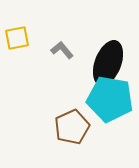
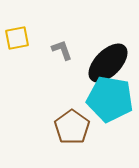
gray L-shape: rotated 20 degrees clockwise
black ellipse: rotated 24 degrees clockwise
brown pentagon: rotated 12 degrees counterclockwise
